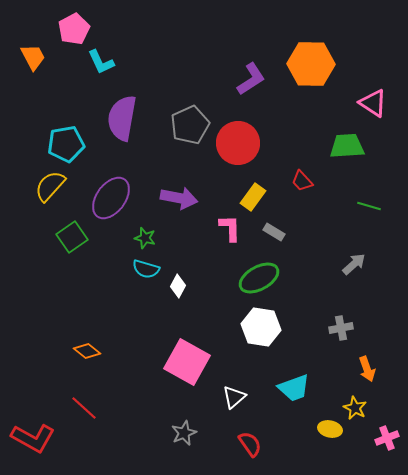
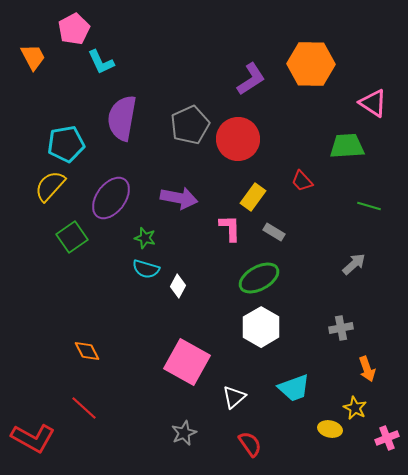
red circle: moved 4 px up
white hexagon: rotated 21 degrees clockwise
orange diamond: rotated 24 degrees clockwise
